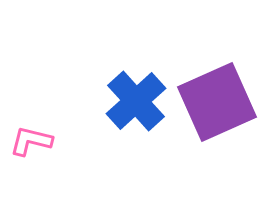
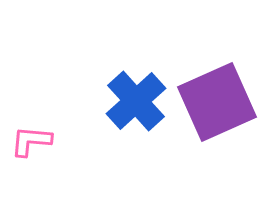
pink L-shape: rotated 9 degrees counterclockwise
